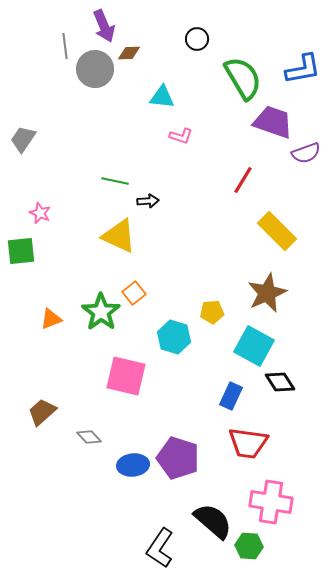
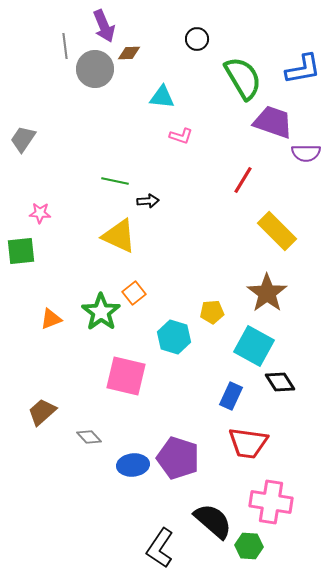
purple semicircle: rotated 20 degrees clockwise
pink star: rotated 20 degrees counterclockwise
brown star: rotated 12 degrees counterclockwise
